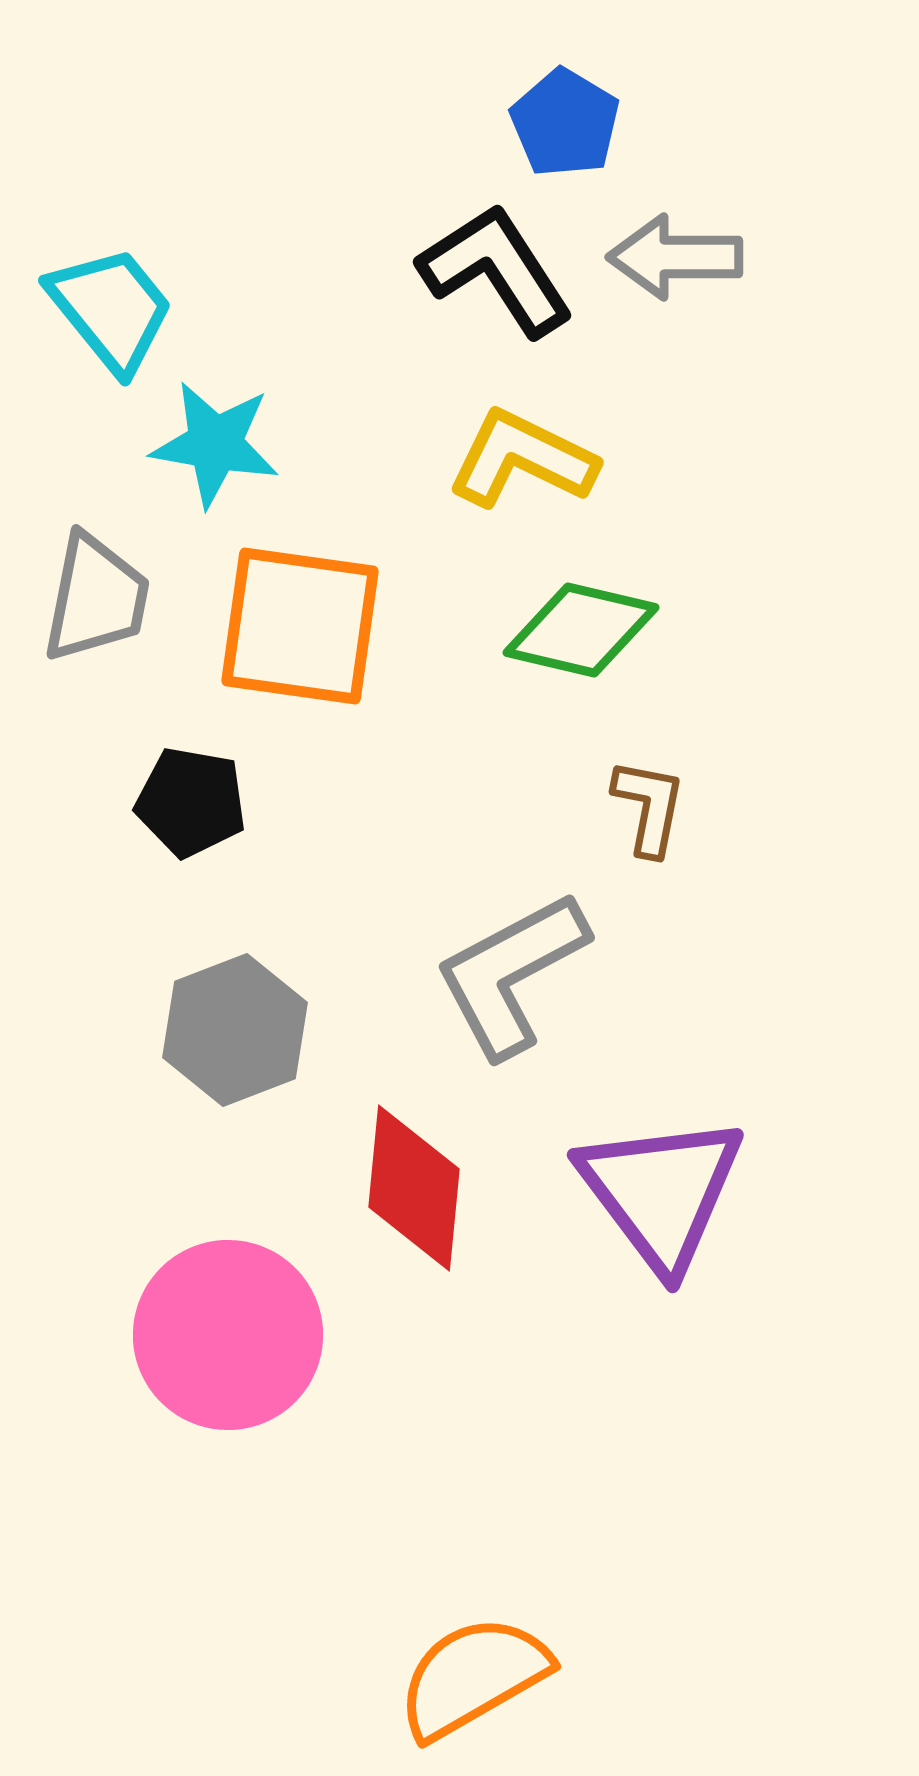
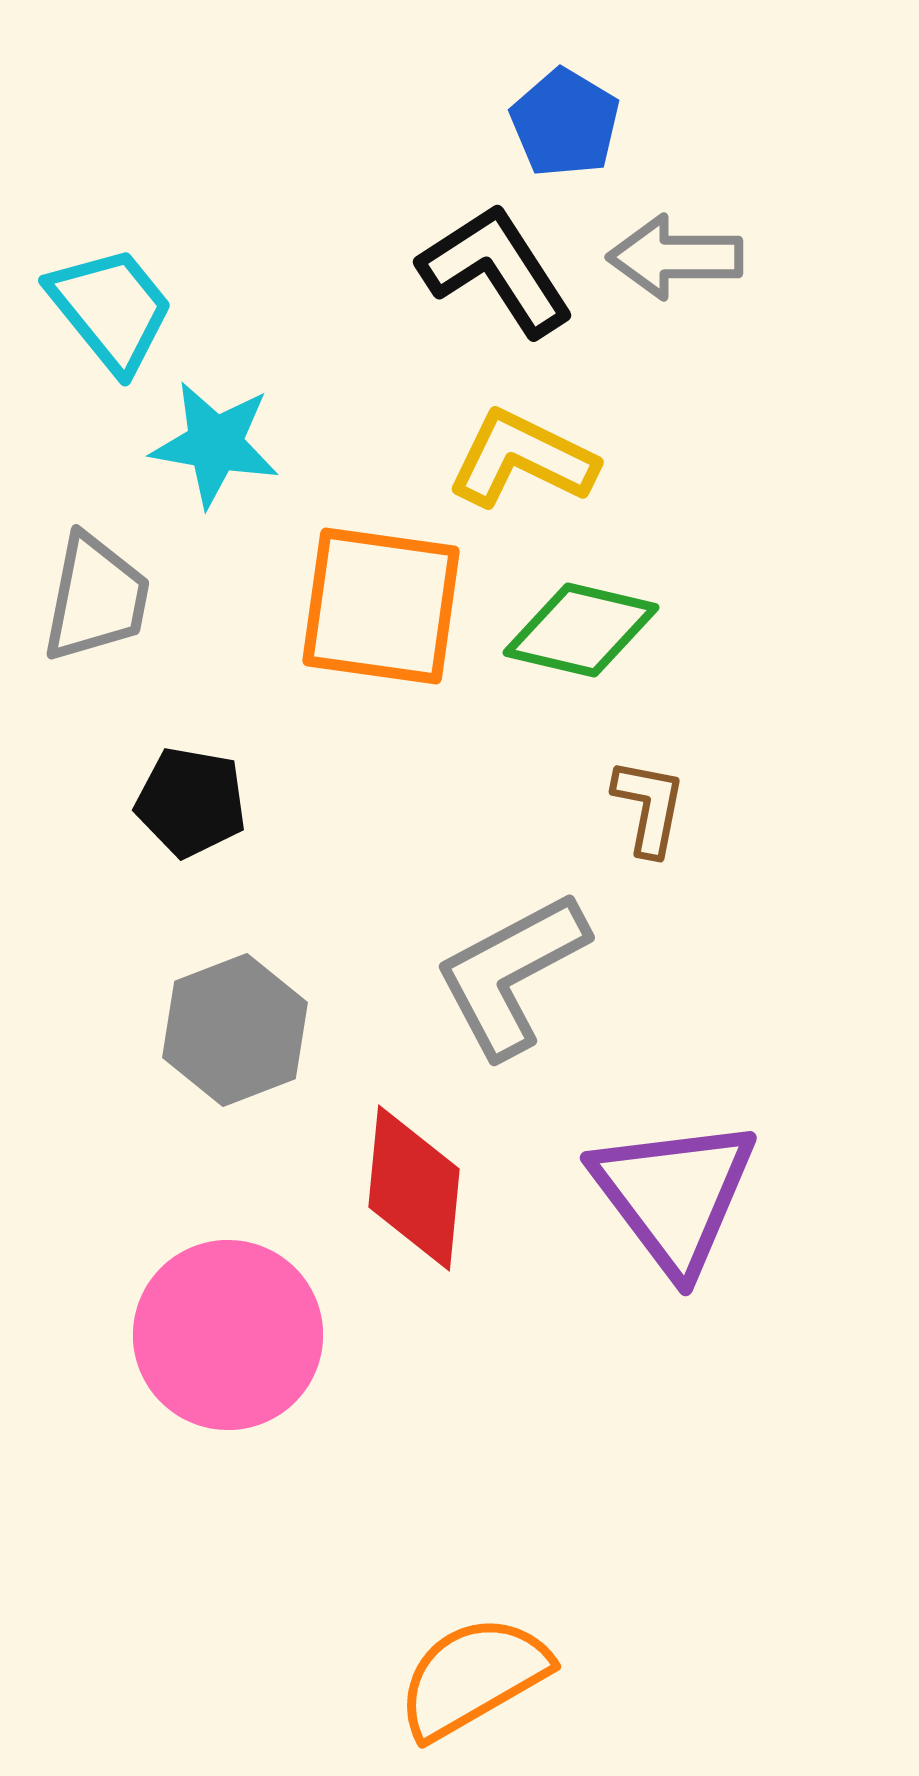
orange square: moved 81 px right, 20 px up
purple triangle: moved 13 px right, 3 px down
